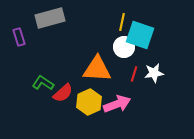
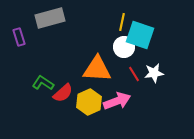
red line: rotated 49 degrees counterclockwise
pink arrow: moved 3 px up
